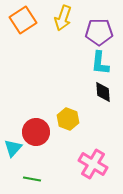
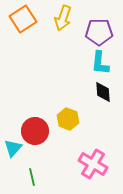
orange square: moved 1 px up
red circle: moved 1 px left, 1 px up
green line: moved 2 px up; rotated 66 degrees clockwise
